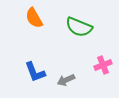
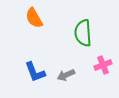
green semicircle: moved 4 px right, 6 px down; rotated 64 degrees clockwise
gray arrow: moved 5 px up
